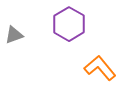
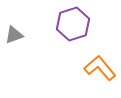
purple hexagon: moved 4 px right; rotated 12 degrees clockwise
